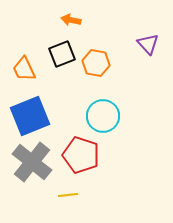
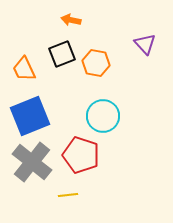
purple triangle: moved 3 px left
